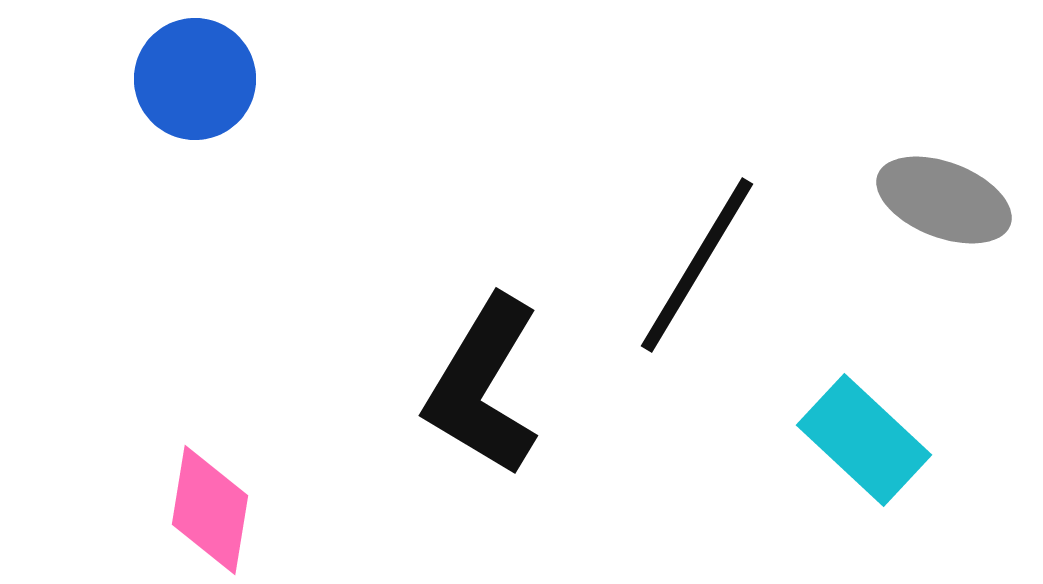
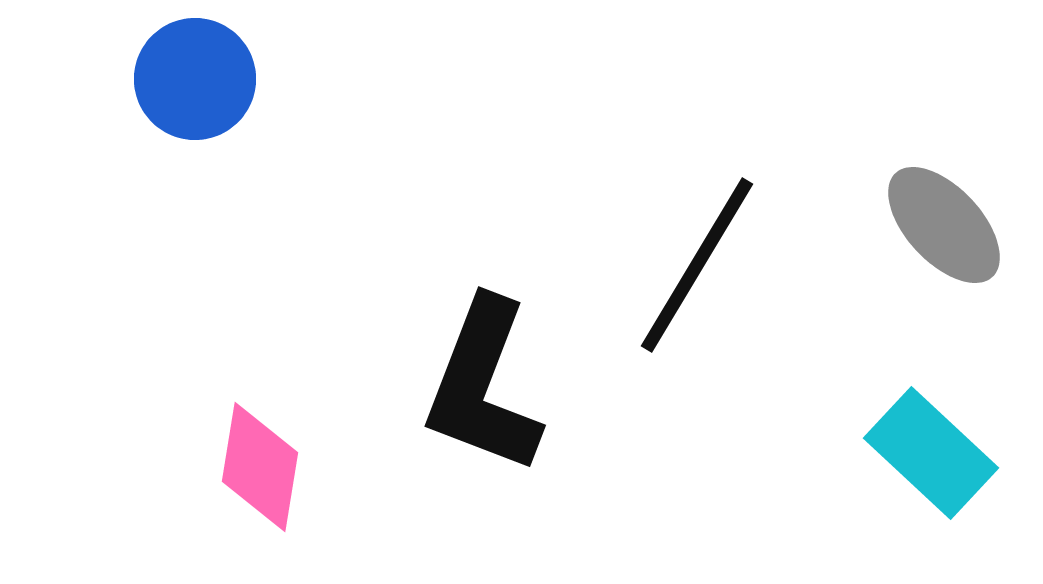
gray ellipse: moved 25 px down; rotated 26 degrees clockwise
black L-shape: rotated 10 degrees counterclockwise
cyan rectangle: moved 67 px right, 13 px down
pink diamond: moved 50 px right, 43 px up
